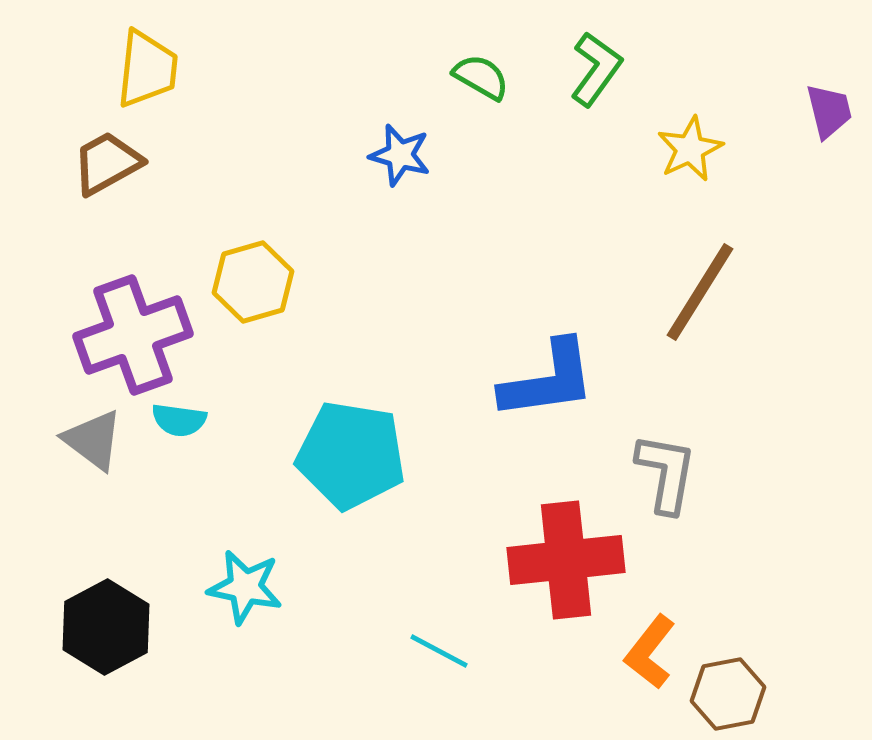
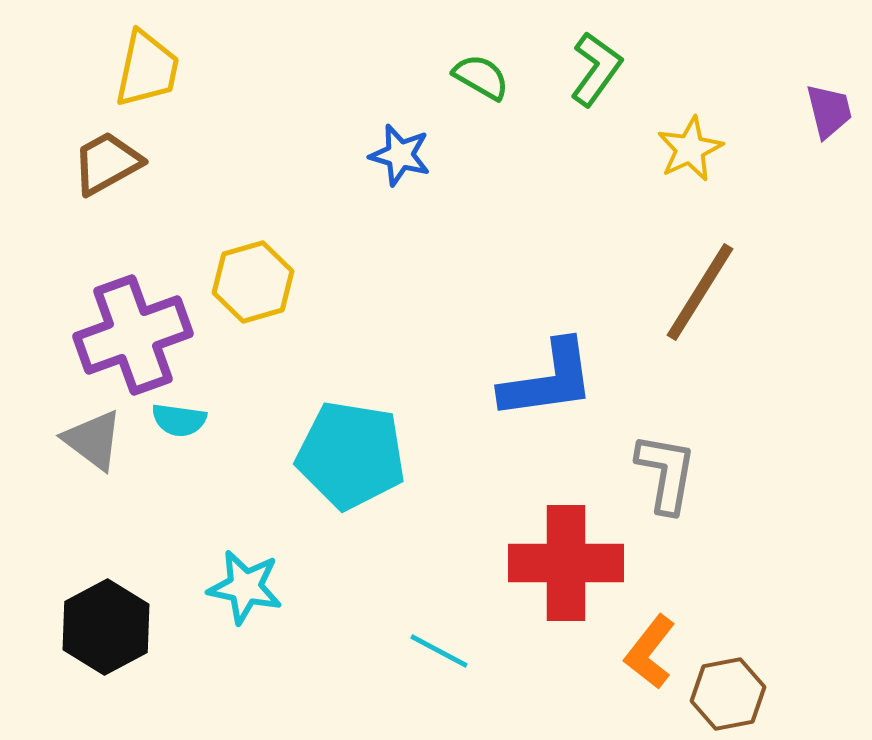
yellow trapezoid: rotated 6 degrees clockwise
red cross: moved 3 px down; rotated 6 degrees clockwise
